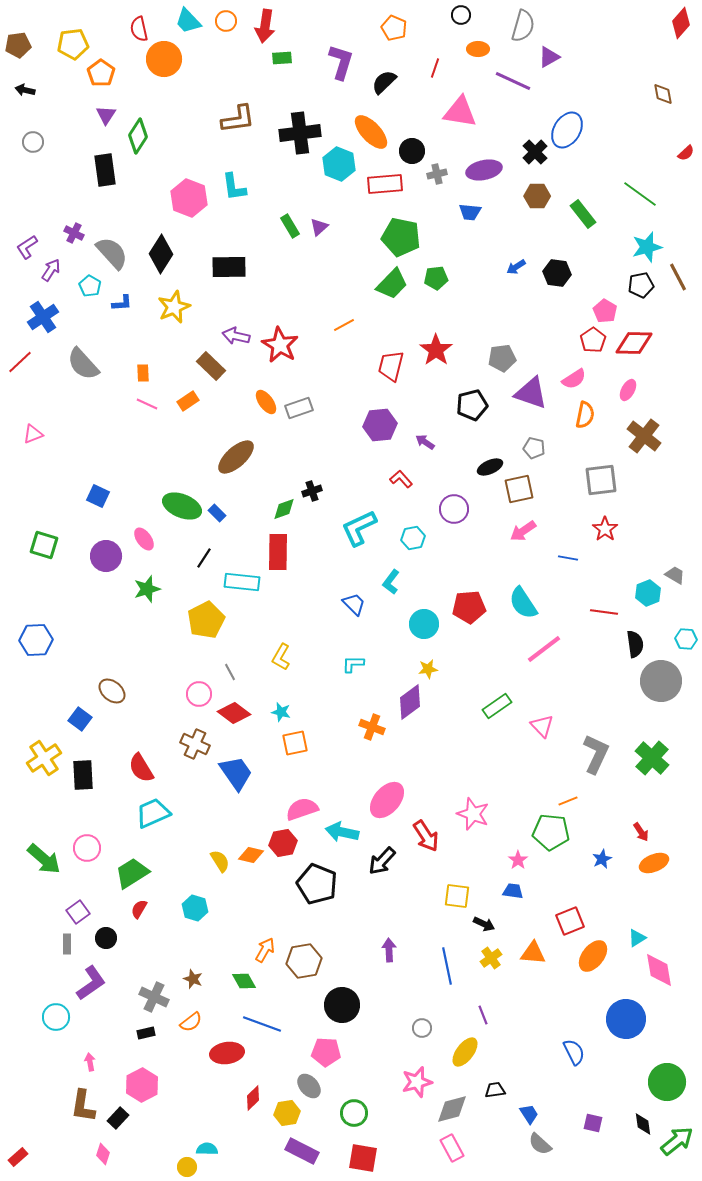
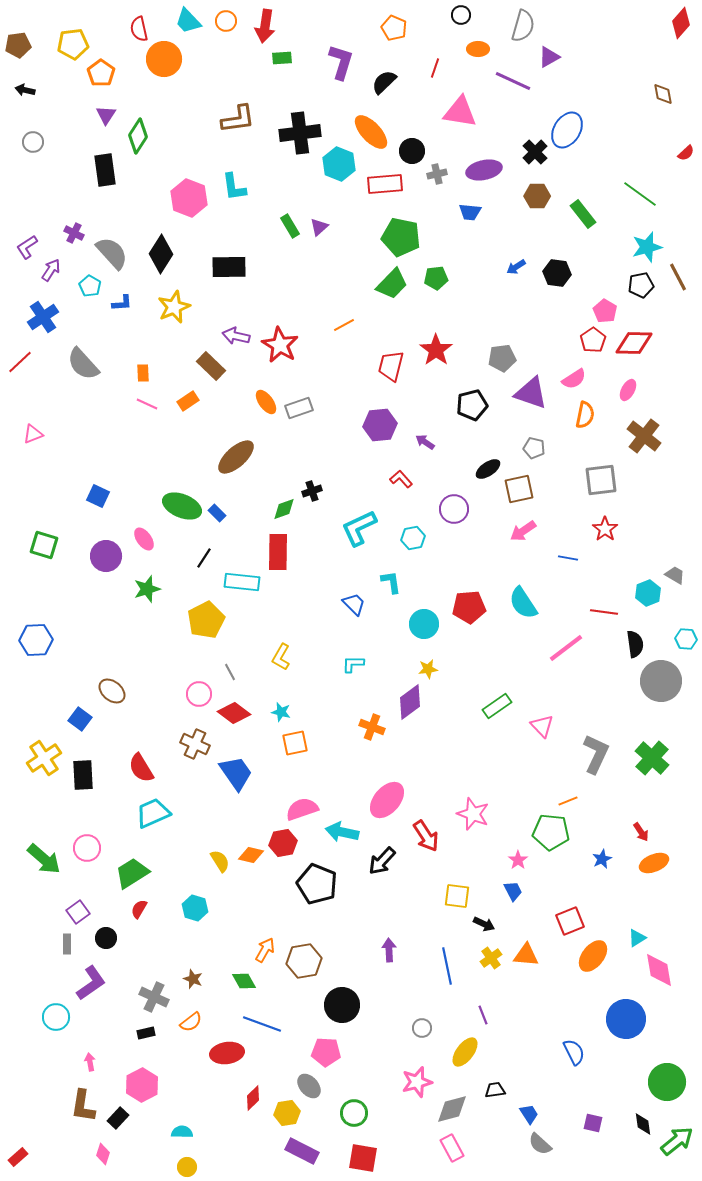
black ellipse at (490, 467): moved 2 px left, 2 px down; rotated 10 degrees counterclockwise
cyan L-shape at (391, 582): rotated 135 degrees clockwise
pink line at (544, 649): moved 22 px right, 1 px up
blue trapezoid at (513, 891): rotated 55 degrees clockwise
orange triangle at (533, 953): moved 7 px left, 2 px down
cyan semicircle at (207, 1149): moved 25 px left, 17 px up
